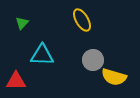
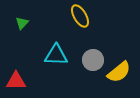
yellow ellipse: moved 2 px left, 4 px up
cyan triangle: moved 14 px right
yellow semicircle: moved 5 px right, 5 px up; rotated 55 degrees counterclockwise
